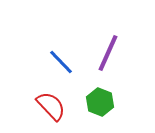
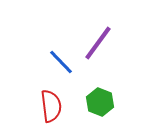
purple line: moved 10 px left, 10 px up; rotated 12 degrees clockwise
red semicircle: rotated 36 degrees clockwise
